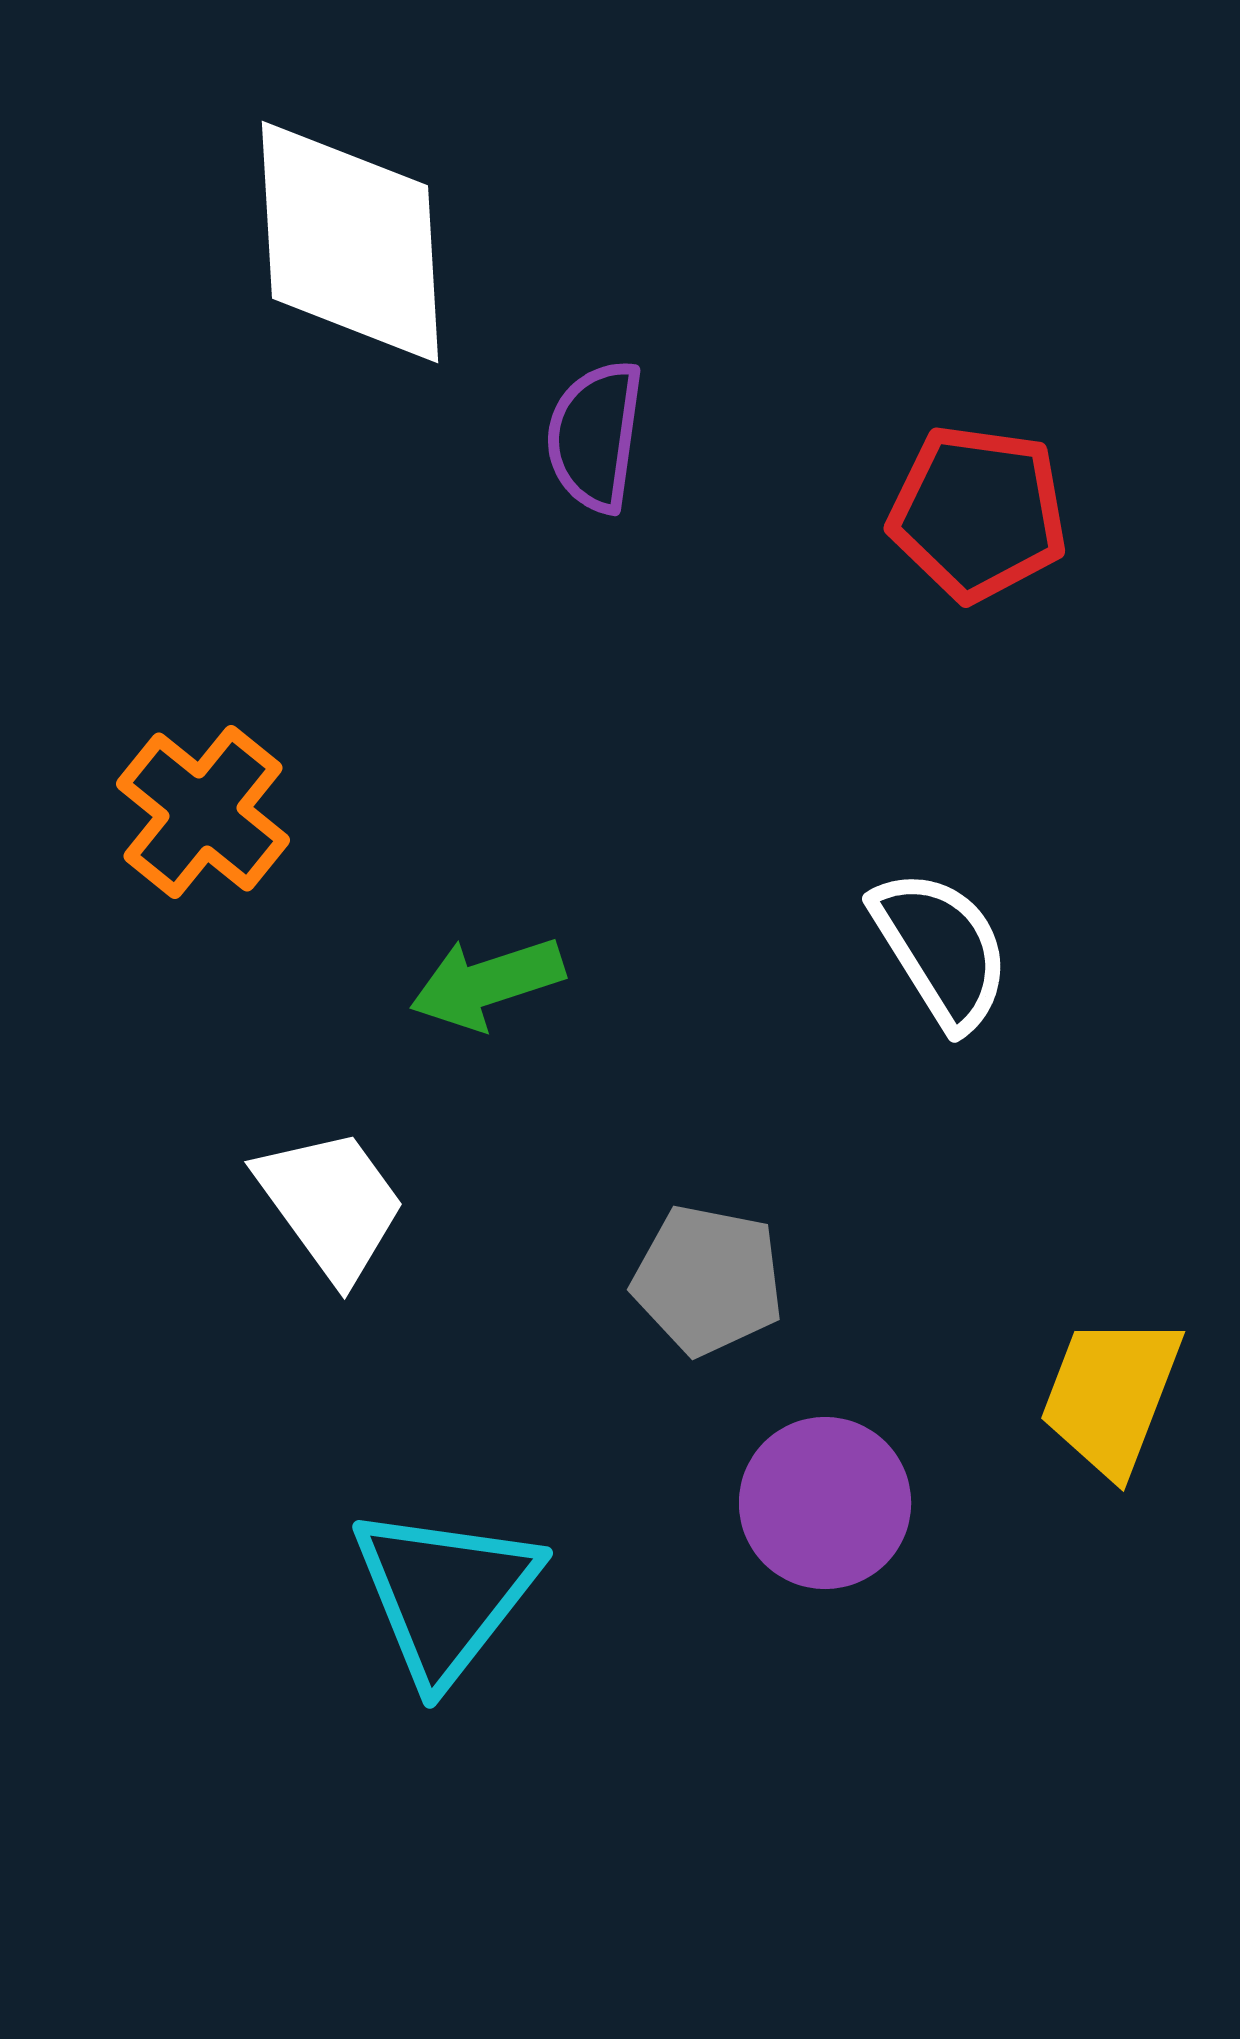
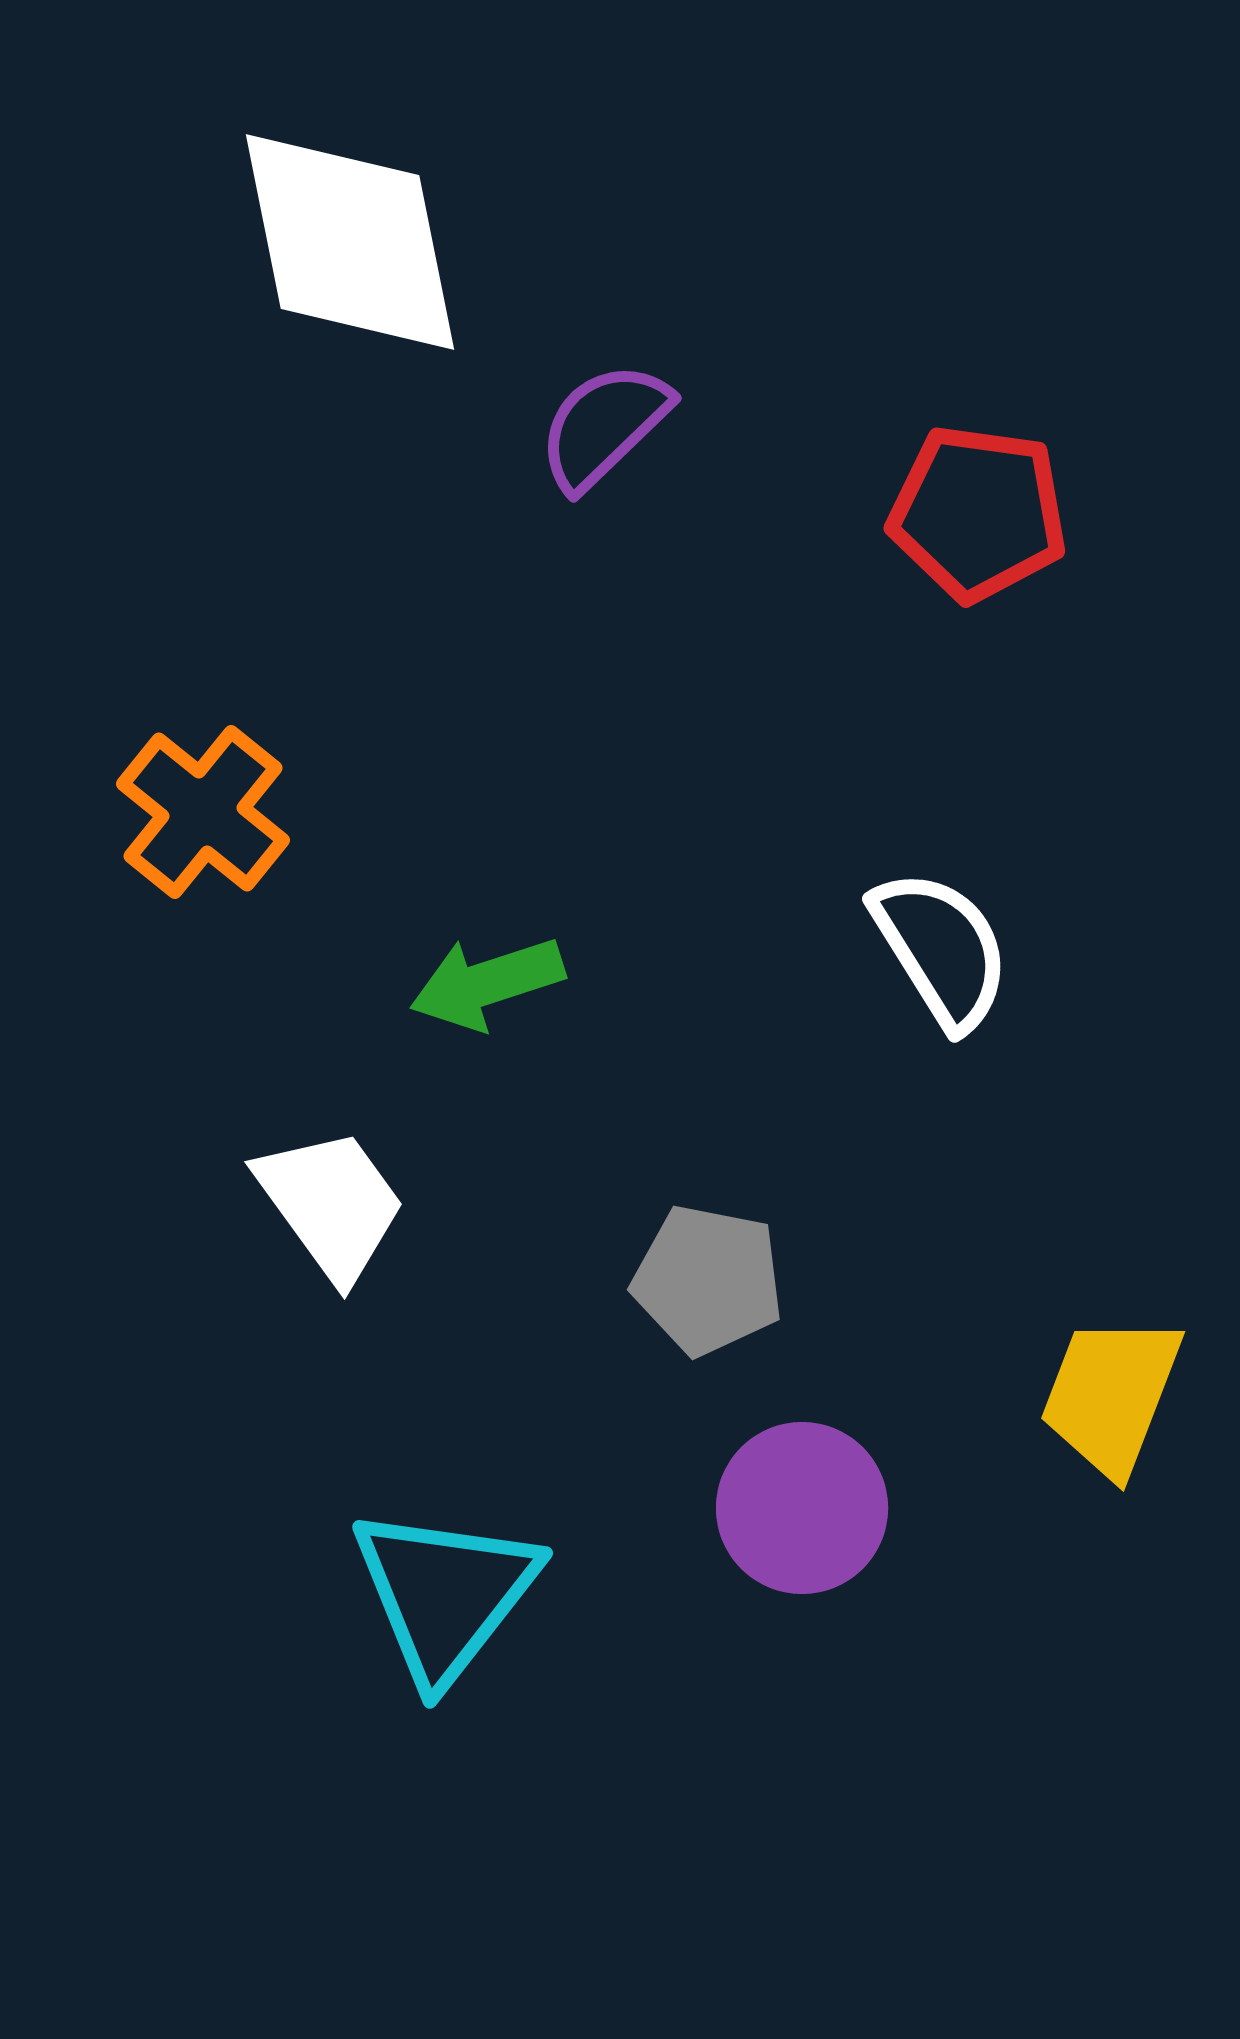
white diamond: rotated 8 degrees counterclockwise
purple semicircle: moved 9 px right, 10 px up; rotated 38 degrees clockwise
purple circle: moved 23 px left, 5 px down
